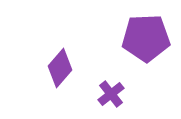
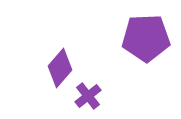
purple cross: moved 23 px left, 2 px down
